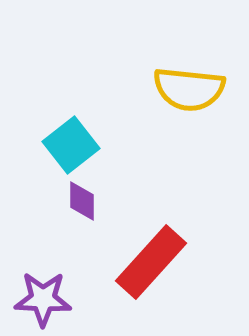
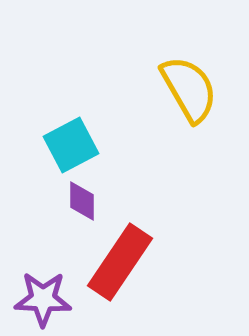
yellow semicircle: rotated 126 degrees counterclockwise
cyan square: rotated 10 degrees clockwise
red rectangle: moved 31 px left; rotated 8 degrees counterclockwise
